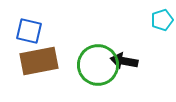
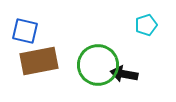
cyan pentagon: moved 16 px left, 5 px down
blue square: moved 4 px left
black arrow: moved 13 px down
